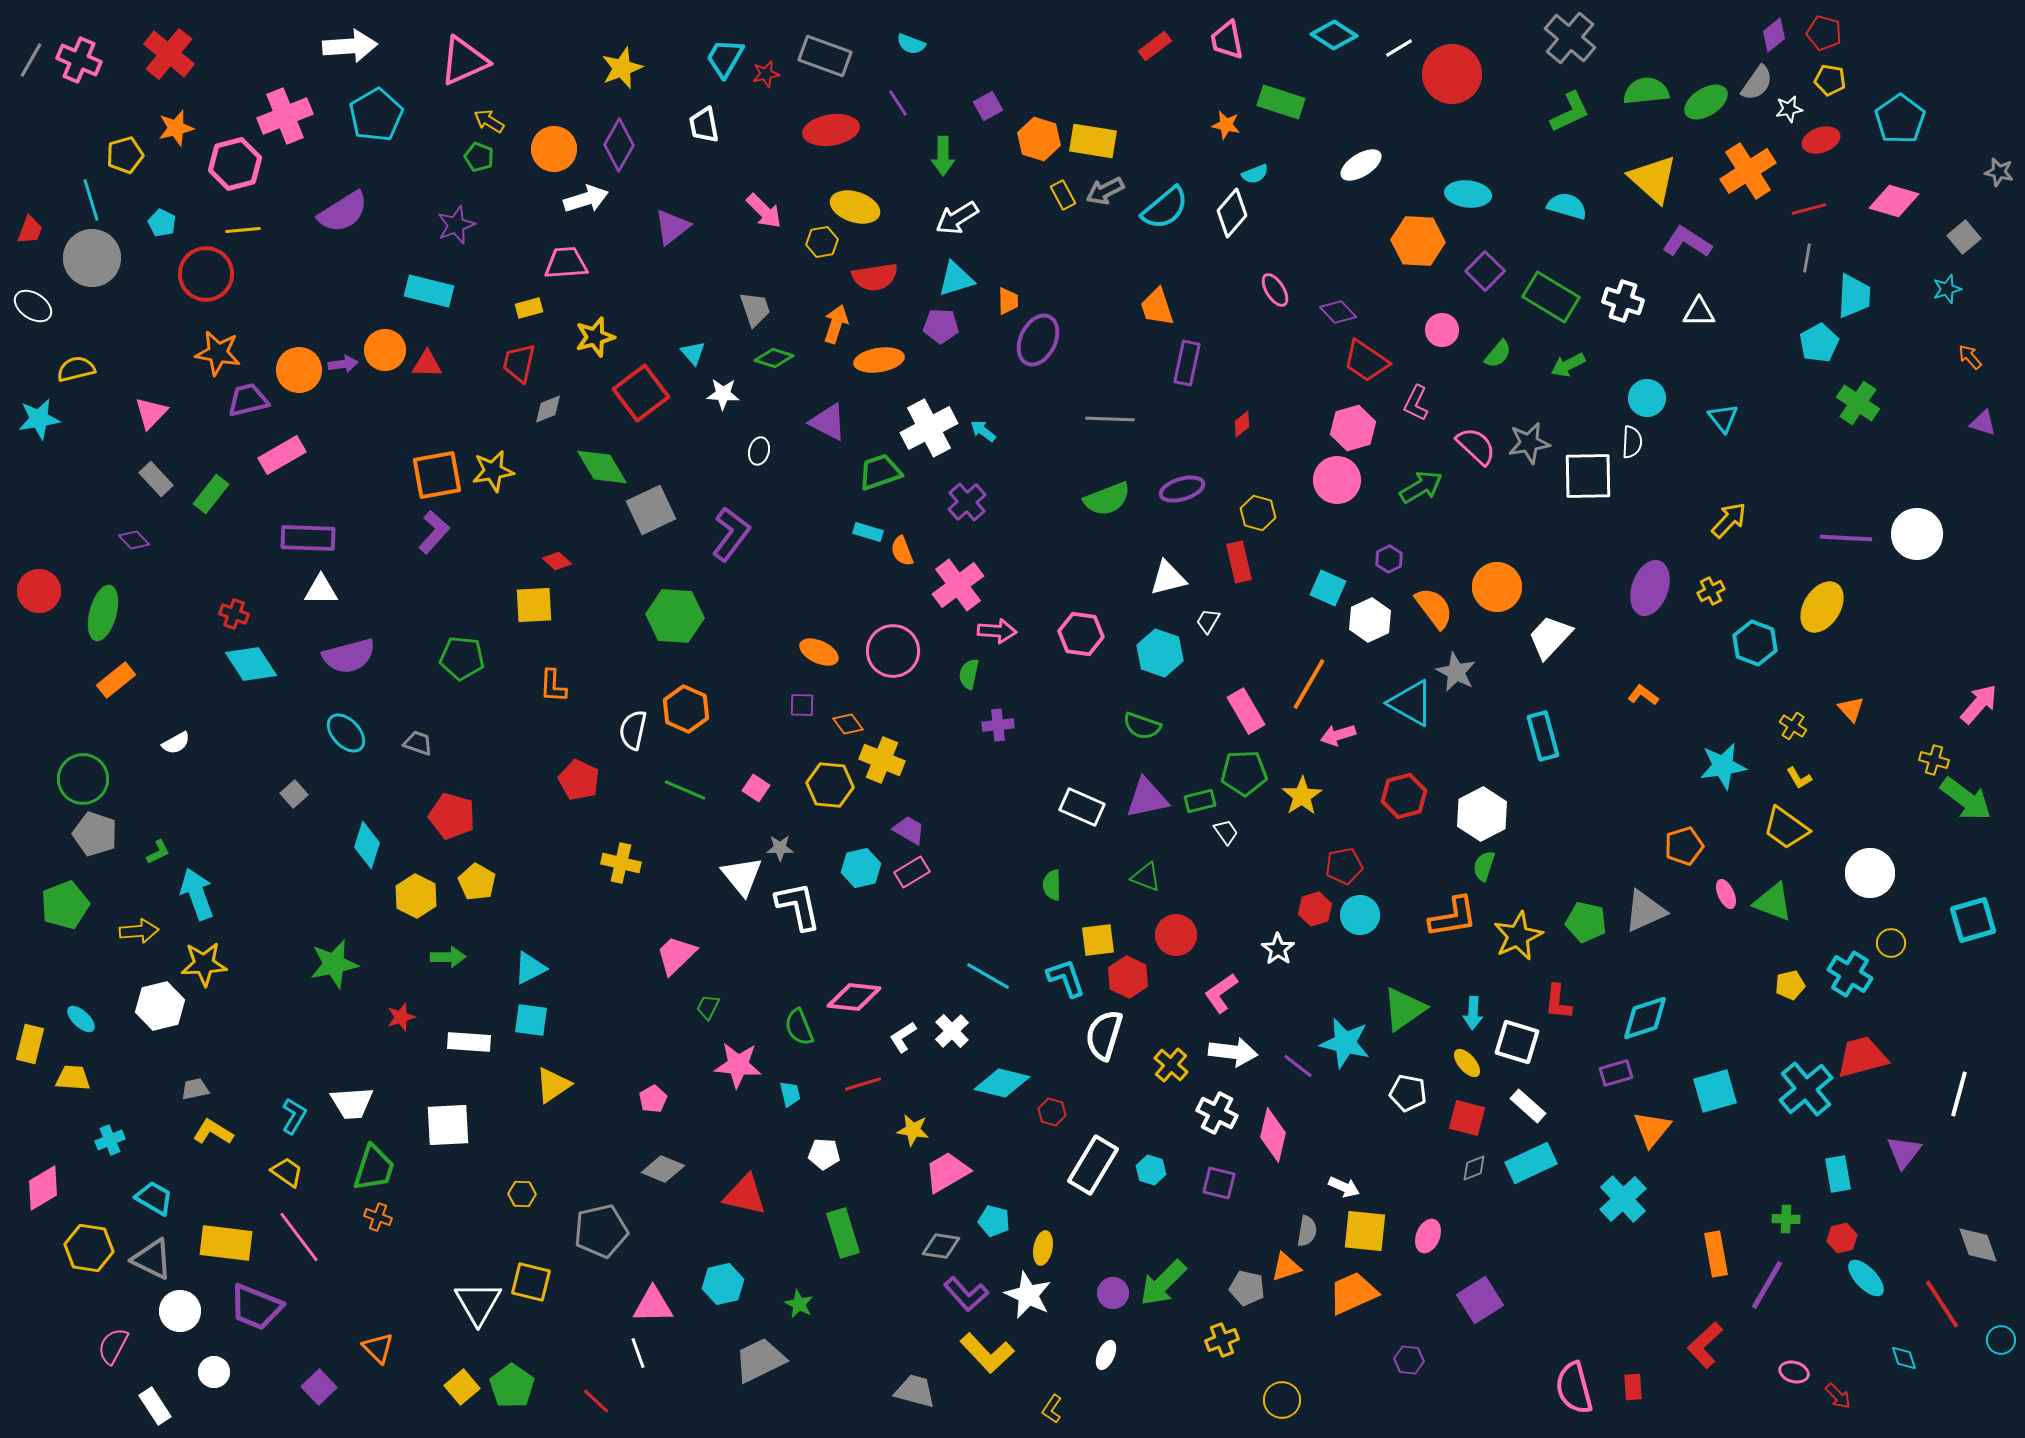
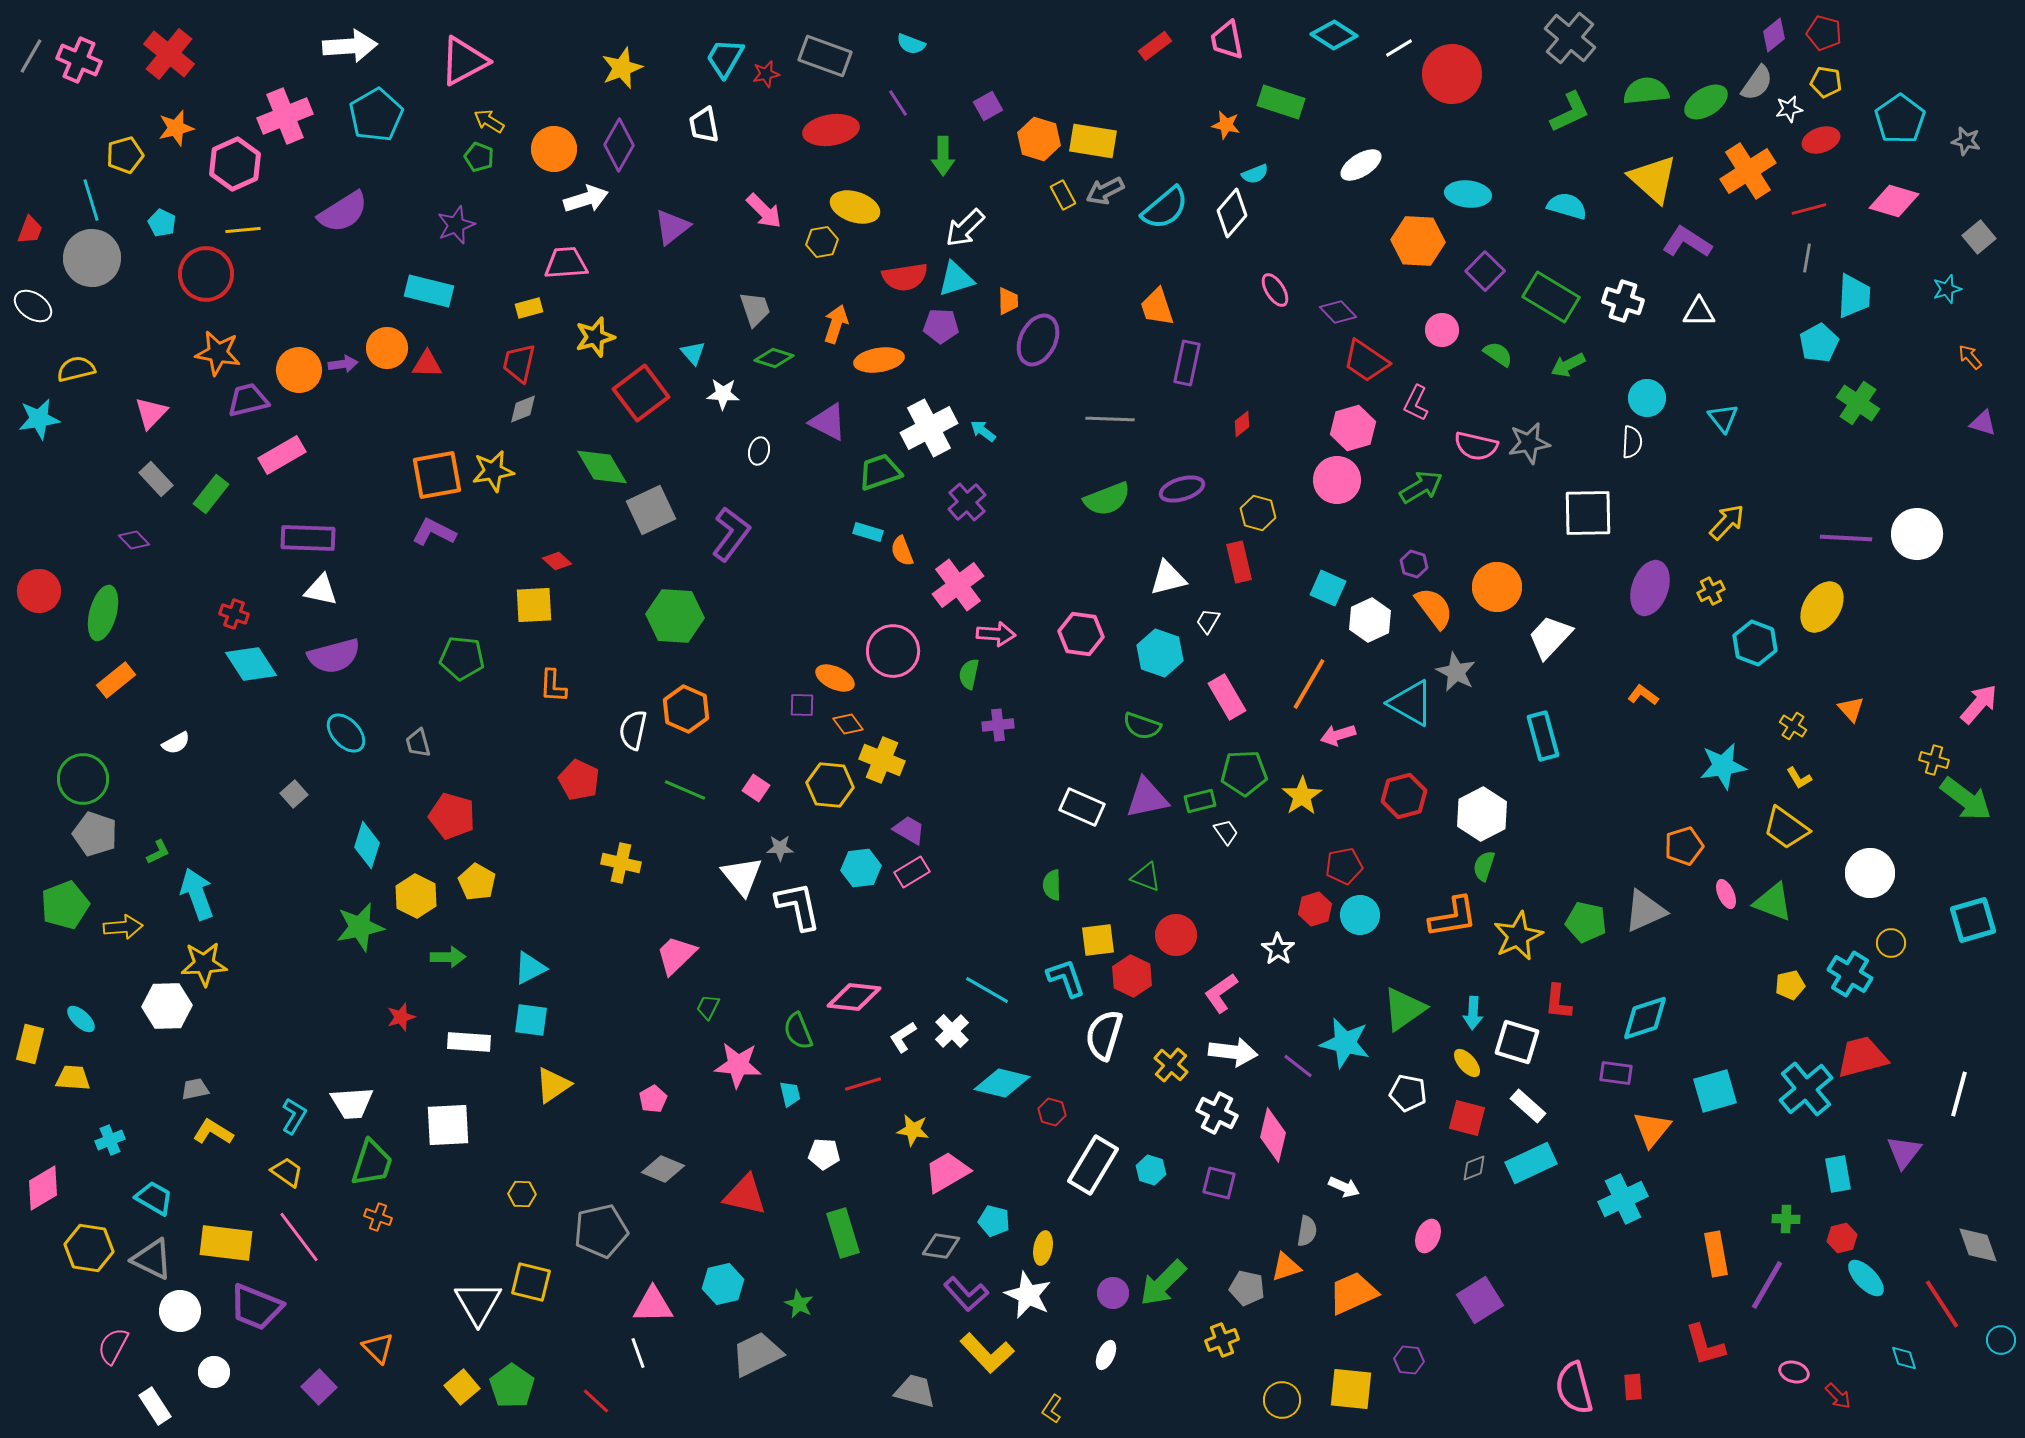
gray line at (31, 60): moved 4 px up
pink triangle at (464, 61): rotated 4 degrees counterclockwise
yellow pentagon at (1830, 80): moved 4 px left, 2 px down
pink hexagon at (235, 164): rotated 9 degrees counterclockwise
gray star at (1999, 172): moved 33 px left, 31 px up
white arrow at (957, 218): moved 8 px right, 10 px down; rotated 12 degrees counterclockwise
gray square at (1964, 237): moved 15 px right
red semicircle at (875, 277): moved 30 px right
orange circle at (385, 350): moved 2 px right, 2 px up
green semicircle at (1498, 354): rotated 96 degrees counterclockwise
gray diamond at (548, 409): moved 25 px left
pink semicircle at (1476, 446): rotated 150 degrees clockwise
white square at (1588, 476): moved 37 px down
yellow arrow at (1729, 520): moved 2 px left, 2 px down
purple L-shape at (434, 532): rotated 105 degrees counterclockwise
purple hexagon at (1389, 559): moved 25 px right, 5 px down; rotated 16 degrees counterclockwise
white triangle at (321, 590): rotated 12 degrees clockwise
pink arrow at (997, 631): moved 1 px left, 3 px down
orange ellipse at (819, 652): moved 16 px right, 26 px down
purple semicircle at (349, 656): moved 15 px left
pink rectangle at (1246, 711): moved 19 px left, 14 px up
gray trapezoid at (418, 743): rotated 124 degrees counterclockwise
cyan hexagon at (861, 868): rotated 6 degrees clockwise
yellow arrow at (139, 931): moved 16 px left, 4 px up
green star at (334, 964): moved 26 px right, 37 px up
cyan line at (988, 976): moved 1 px left, 14 px down
red hexagon at (1128, 977): moved 4 px right, 1 px up
white hexagon at (160, 1006): moved 7 px right; rotated 12 degrees clockwise
green semicircle at (799, 1027): moved 1 px left, 4 px down
purple rectangle at (1616, 1073): rotated 24 degrees clockwise
green trapezoid at (374, 1168): moved 2 px left, 5 px up
cyan cross at (1623, 1199): rotated 18 degrees clockwise
yellow square at (1365, 1231): moved 14 px left, 158 px down
red L-shape at (1705, 1345): rotated 63 degrees counterclockwise
gray trapezoid at (760, 1360): moved 3 px left, 6 px up
